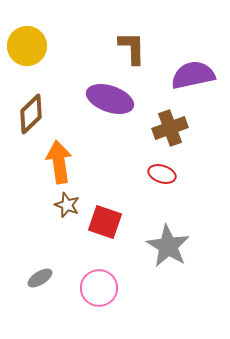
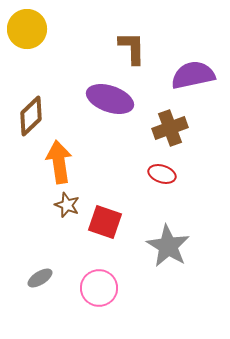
yellow circle: moved 17 px up
brown diamond: moved 2 px down
